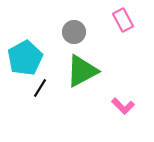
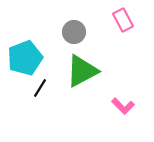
cyan pentagon: rotated 8 degrees clockwise
